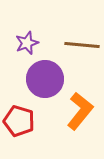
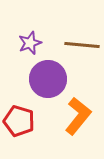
purple star: moved 3 px right
purple circle: moved 3 px right
orange L-shape: moved 2 px left, 5 px down
